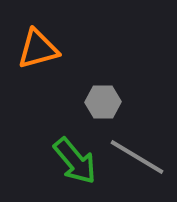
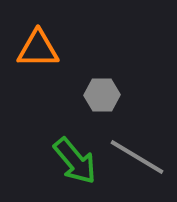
orange triangle: rotated 15 degrees clockwise
gray hexagon: moved 1 px left, 7 px up
